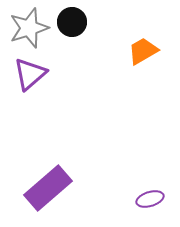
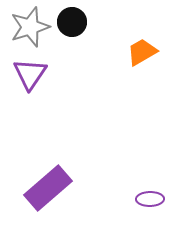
gray star: moved 1 px right, 1 px up
orange trapezoid: moved 1 px left, 1 px down
purple triangle: rotated 15 degrees counterclockwise
purple ellipse: rotated 16 degrees clockwise
